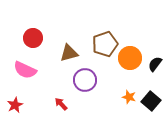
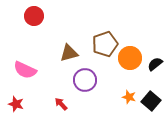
red circle: moved 1 px right, 22 px up
black semicircle: rotated 14 degrees clockwise
red star: moved 1 px right, 1 px up; rotated 28 degrees counterclockwise
